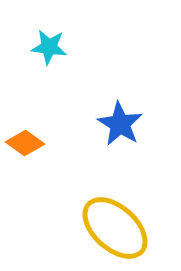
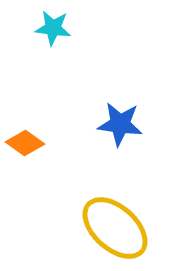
cyan star: moved 4 px right, 19 px up
blue star: rotated 24 degrees counterclockwise
